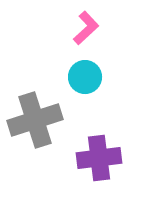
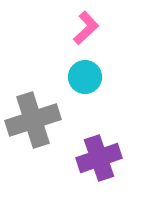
gray cross: moved 2 px left
purple cross: rotated 12 degrees counterclockwise
